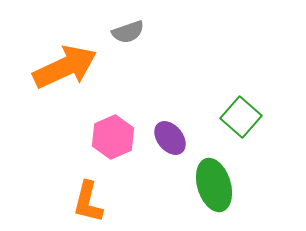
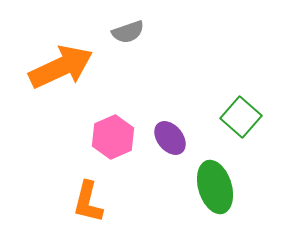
orange arrow: moved 4 px left
green ellipse: moved 1 px right, 2 px down
